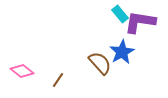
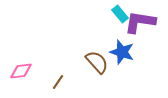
blue star: rotated 25 degrees counterclockwise
brown semicircle: moved 3 px left, 1 px up
pink diamond: moved 1 px left; rotated 45 degrees counterclockwise
brown line: moved 2 px down
